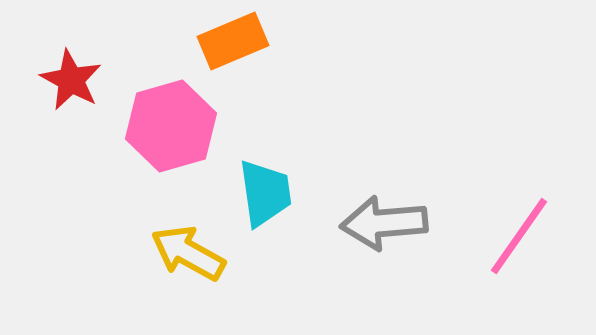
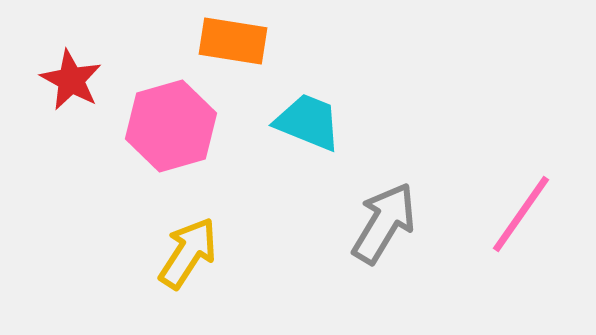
orange rectangle: rotated 32 degrees clockwise
cyan trapezoid: moved 43 px right, 71 px up; rotated 60 degrees counterclockwise
gray arrow: rotated 126 degrees clockwise
pink line: moved 2 px right, 22 px up
yellow arrow: rotated 94 degrees clockwise
